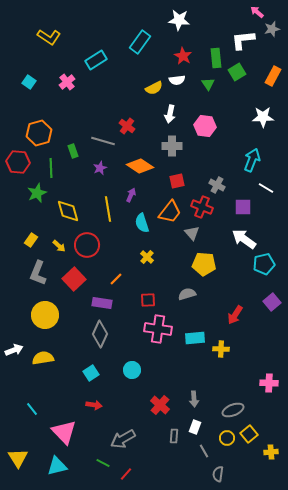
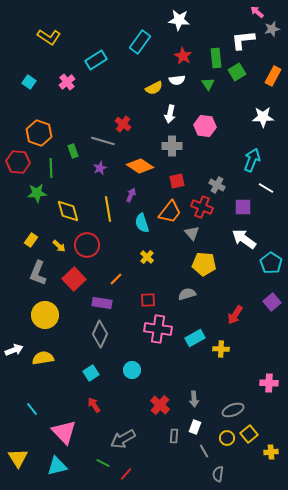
red cross at (127, 126): moved 4 px left, 2 px up
orange hexagon at (39, 133): rotated 25 degrees counterclockwise
green star at (37, 193): rotated 18 degrees clockwise
cyan pentagon at (264, 264): moved 7 px right, 1 px up; rotated 25 degrees counterclockwise
cyan rectangle at (195, 338): rotated 24 degrees counterclockwise
red arrow at (94, 405): rotated 133 degrees counterclockwise
